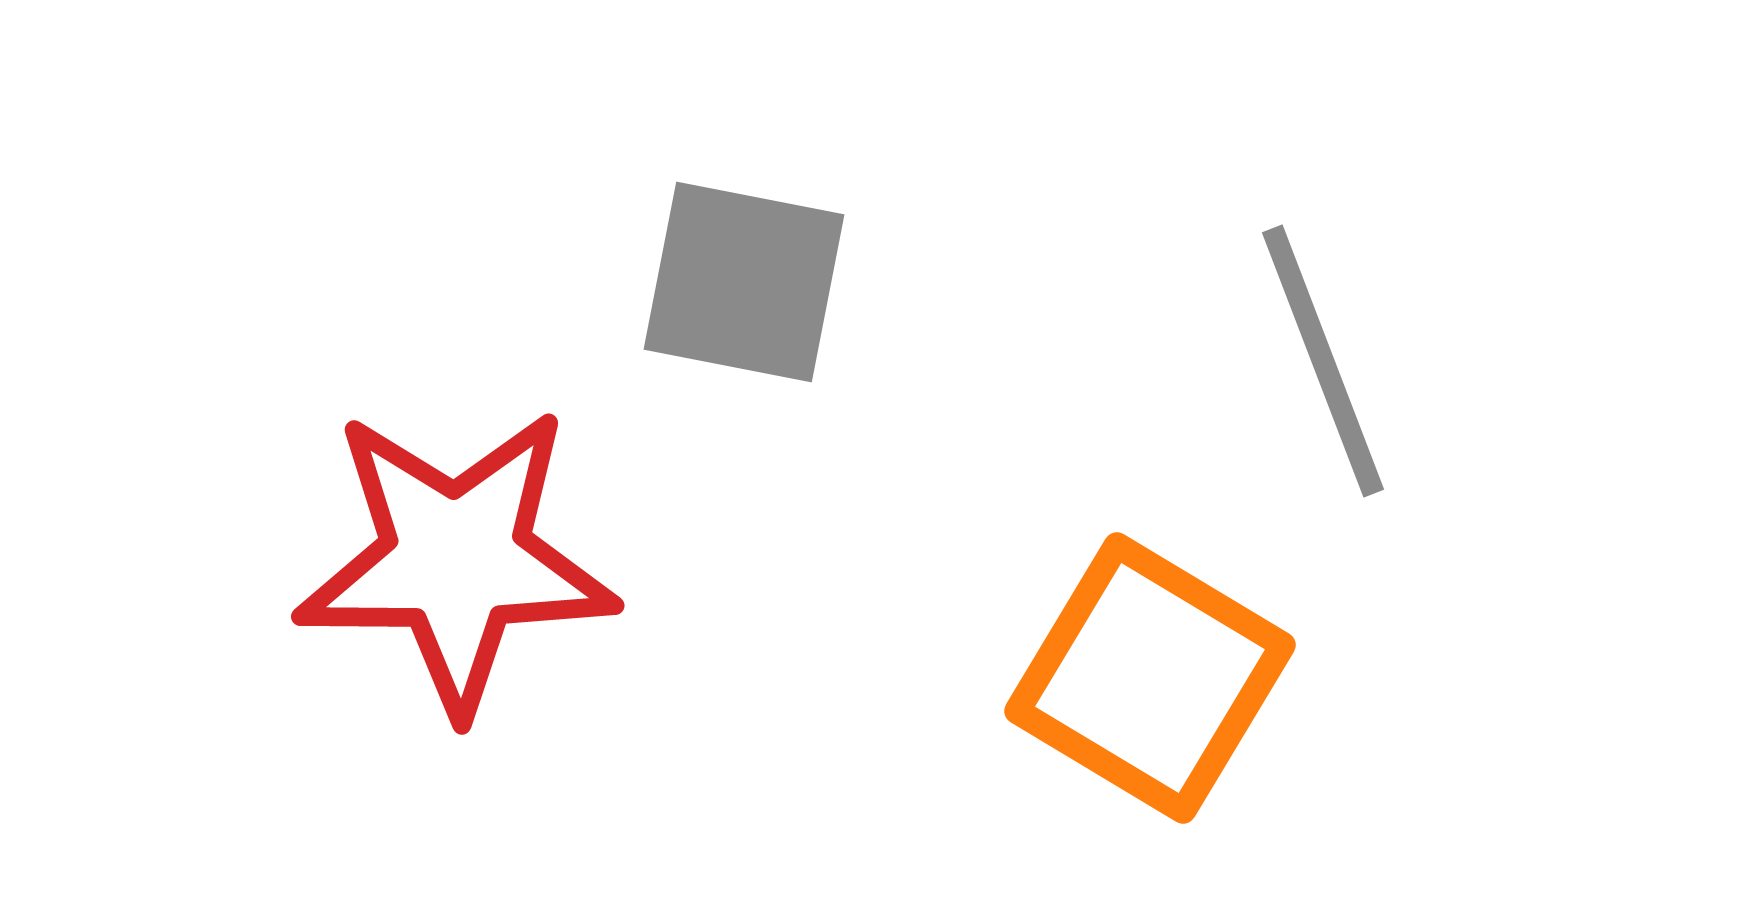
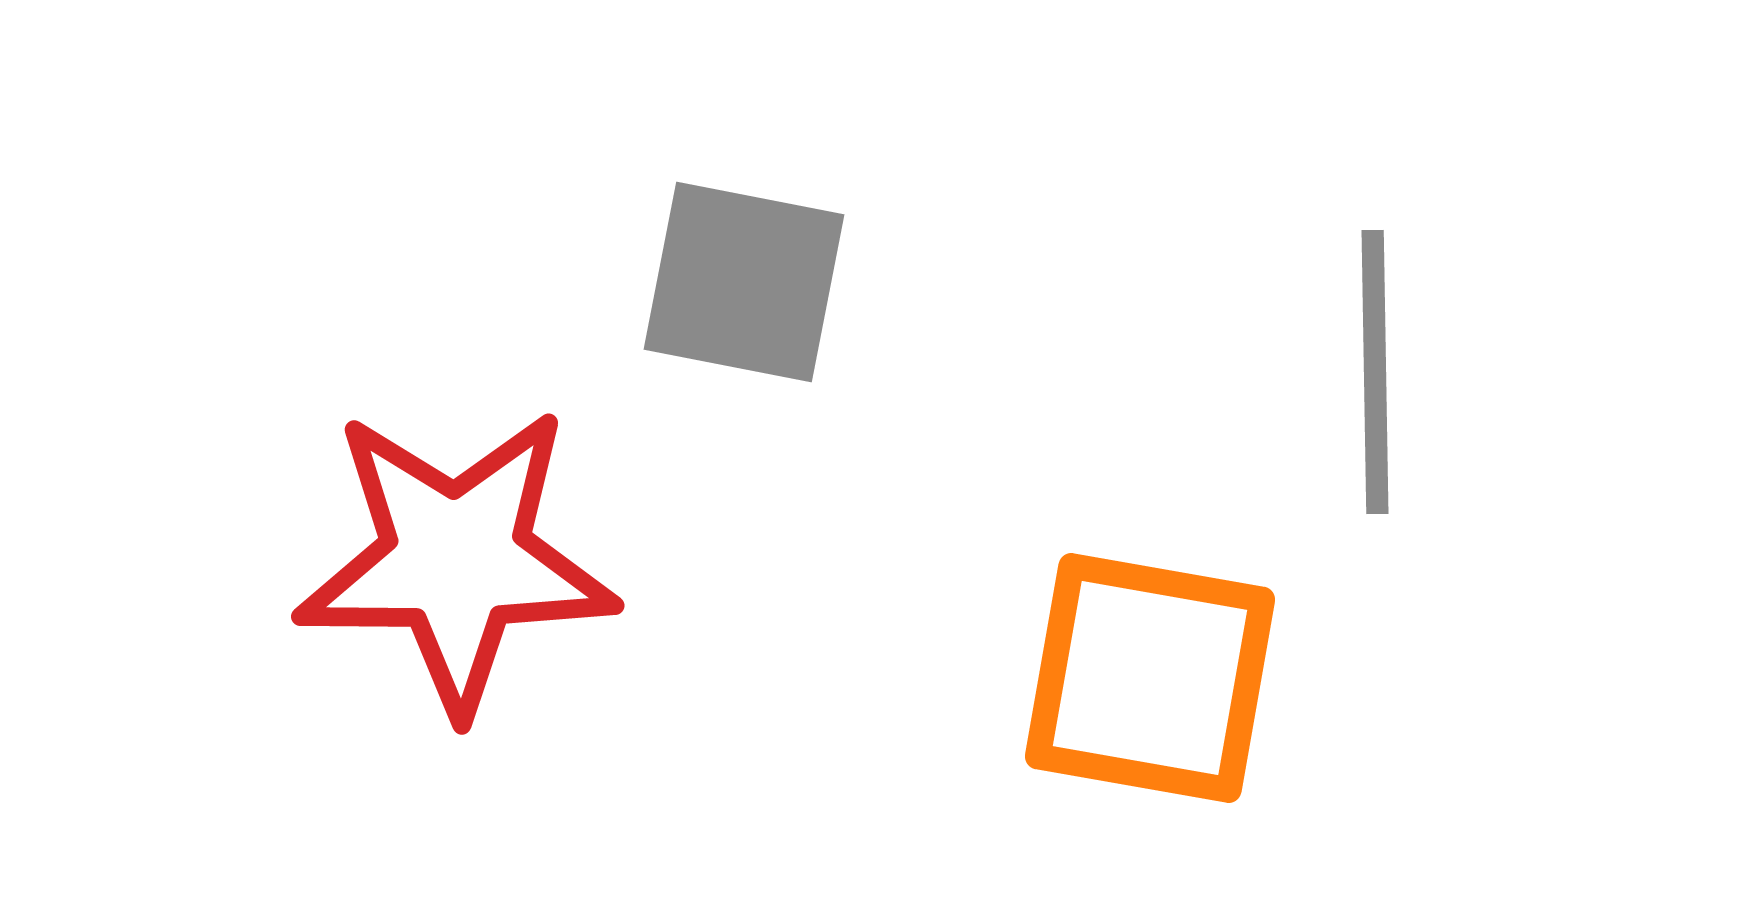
gray line: moved 52 px right, 11 px down; rotated 20 degrees clockwise
orange square: rotated 21 degrees counterclockwise
